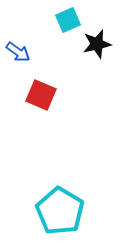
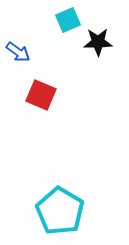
black star: moved 1 px right, 2 px up; rotated 12 degrees clockwise
